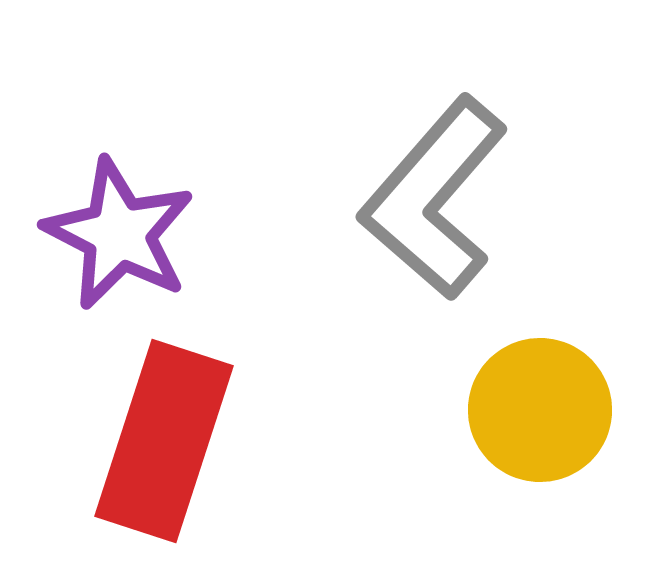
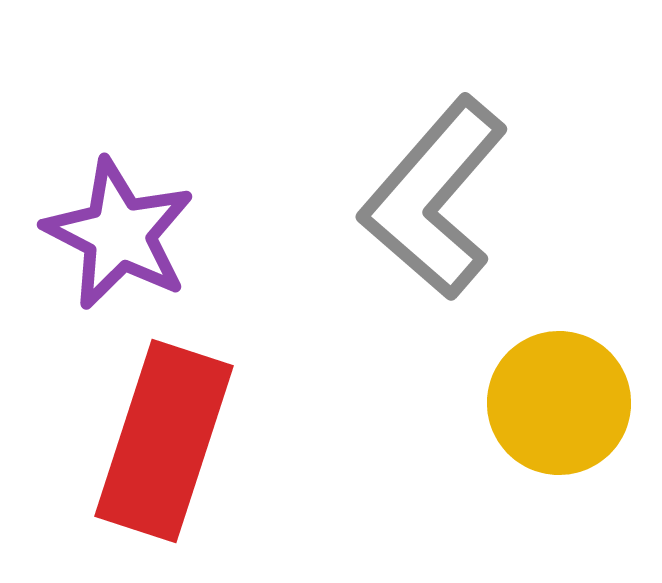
yellow circle: moved 19 px right, 7 px up
